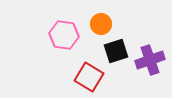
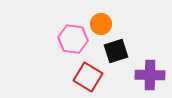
pink hexagon: moved 9 px right, 4 px down
purple cross: moved 15 px down; rotated 20 degrees clockwise
red square: moved 1 px left
